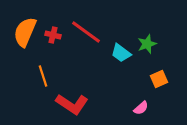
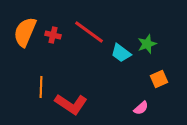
red line: moved 3 px right
orange line: moved 2 px left, 11 px down; rotated 20 degrees clockwise
red L-shape: moved 1 px left
